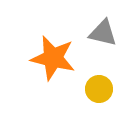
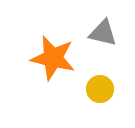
yellow circle: moved 1 px right
